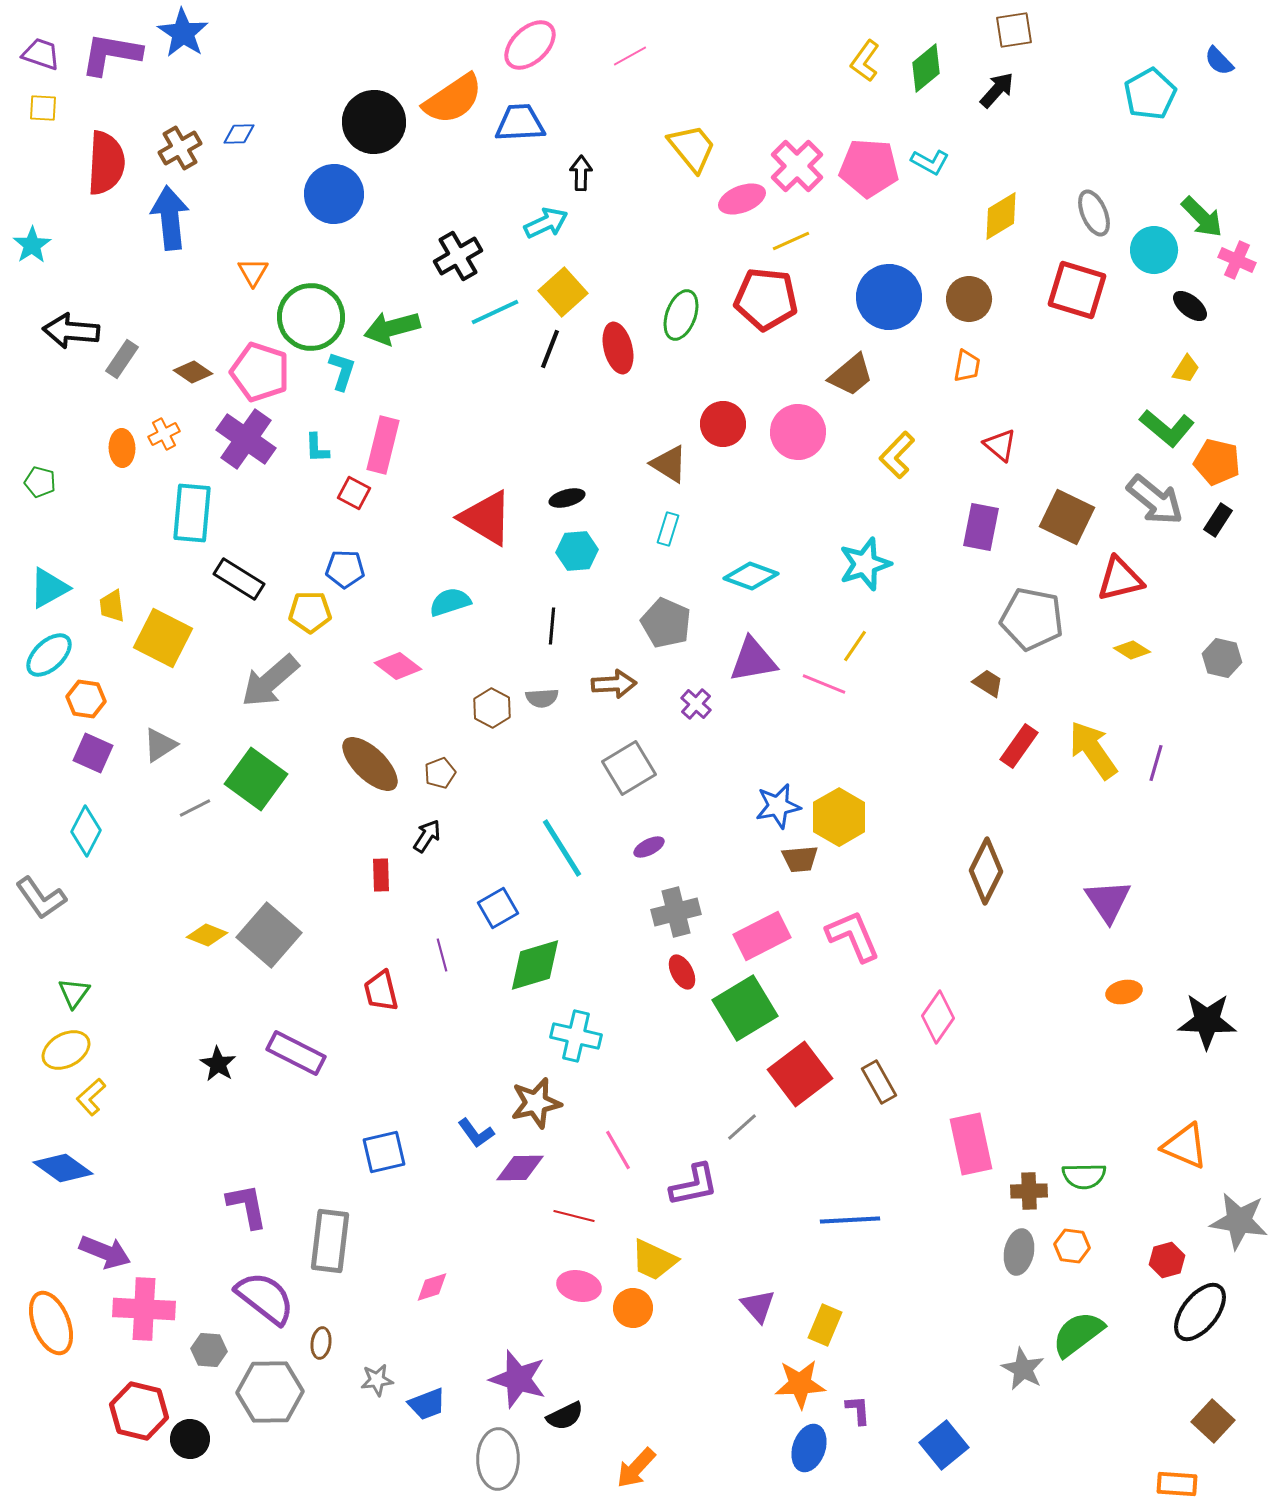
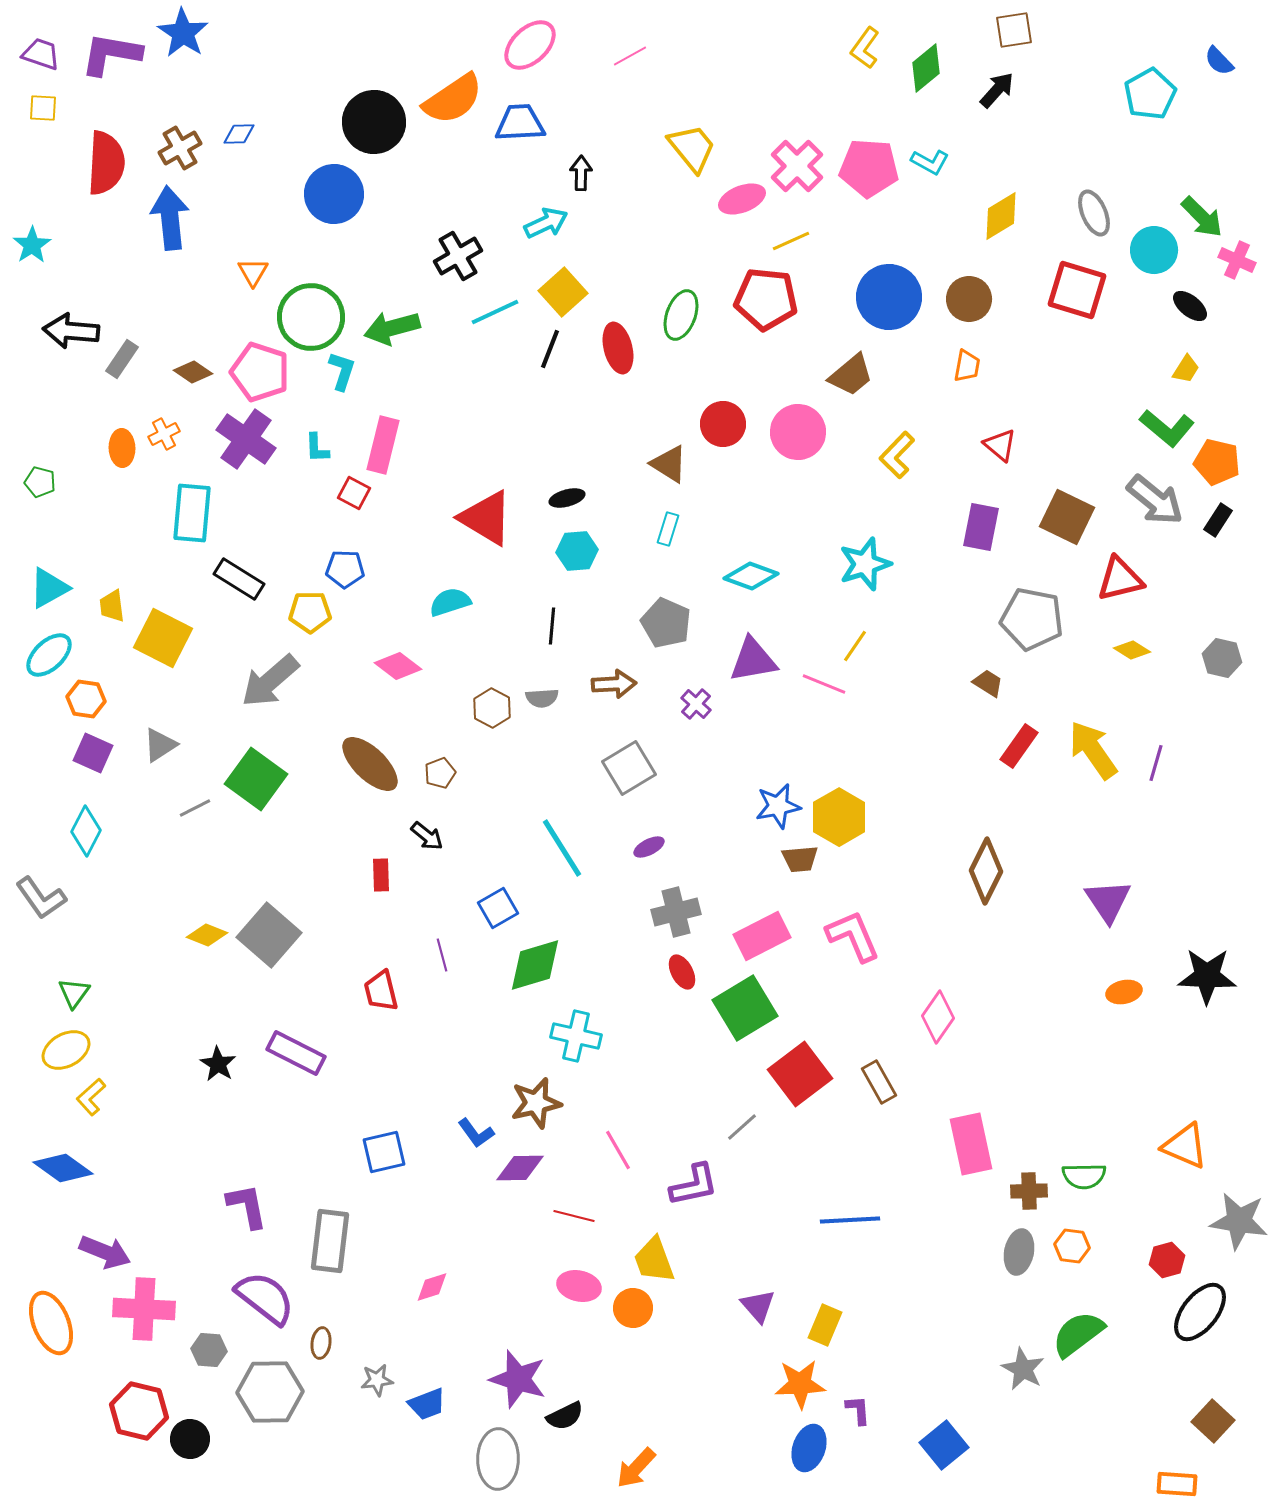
yellow L-shape at (865, 61): moved 13 px up
black arrow at (427, 836): rotated 96 degrees clockwise
black star at (1207, 1021): moved 45 px up
yellow trapezoid at (654, 1260): rotated 45 degrees clockwise
